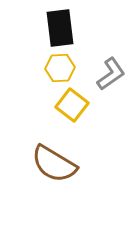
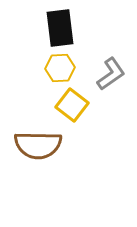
brown semicircle: moved 16 px left, 19 px up; rotated 30 degrees counterclockwise
